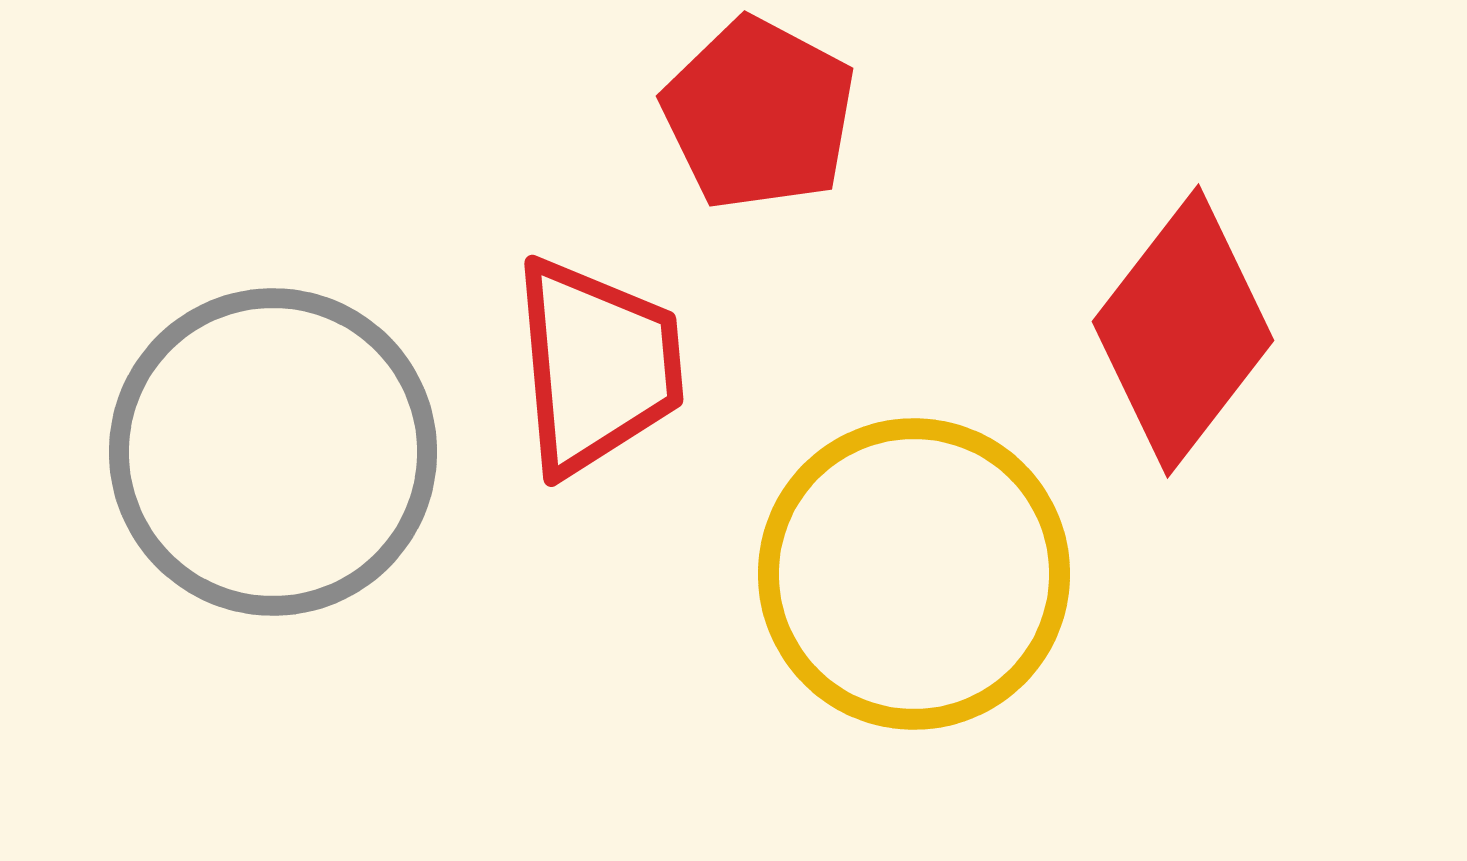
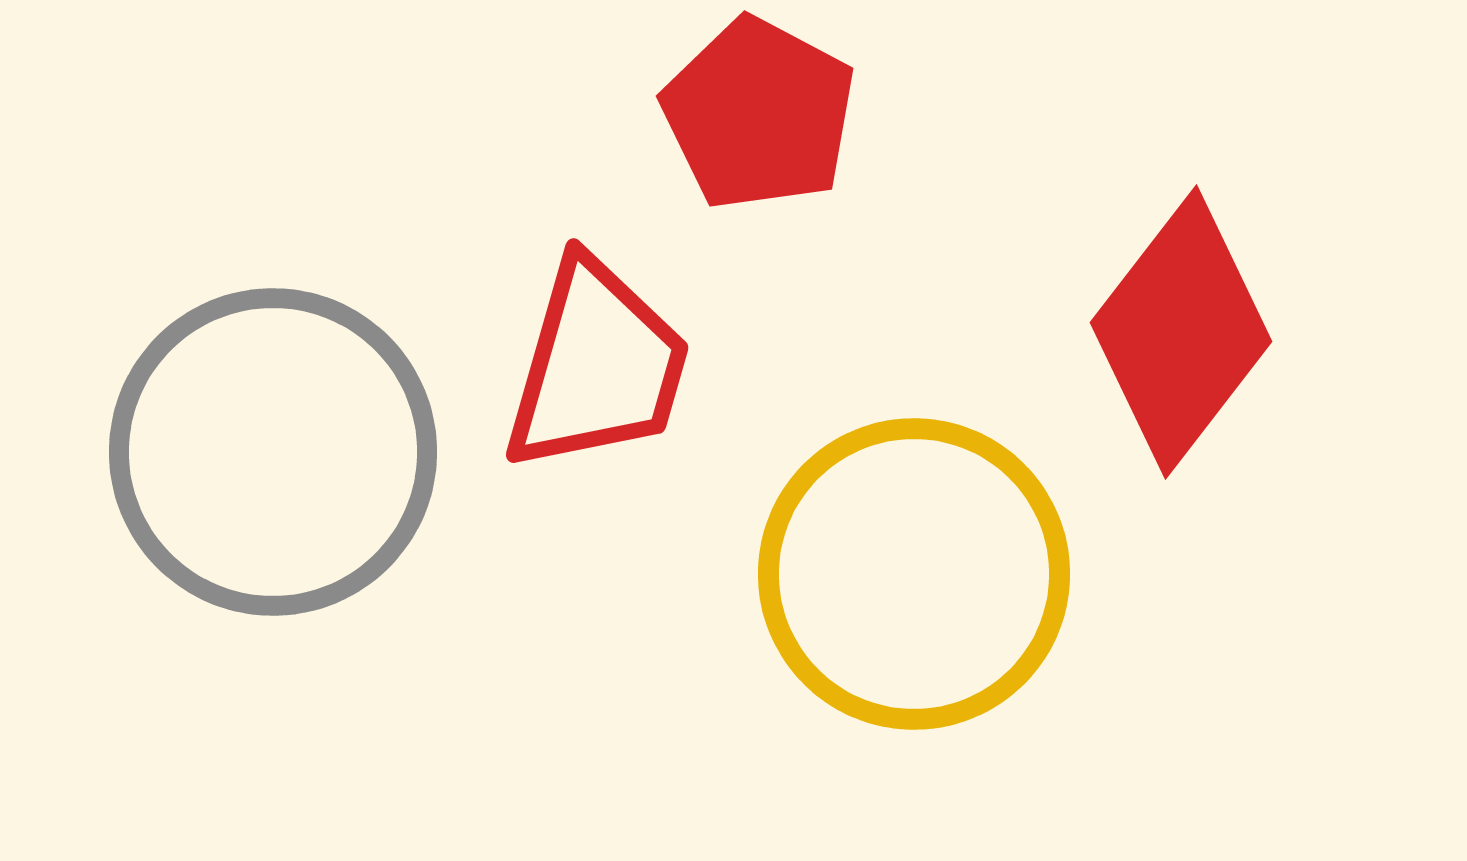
red diamond: moved 2 px left, 1 px down
red trapezoid: rotated 21 degrees clockwise
